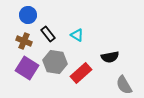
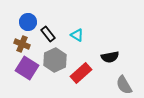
blue circle: moved 7 px down
brown cross: moved 2 px left, 3 px down
gray hexagon: moved 2 px up; rotated 25 degrees clockwise
